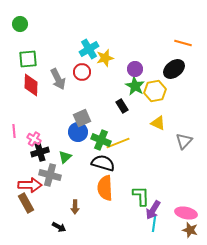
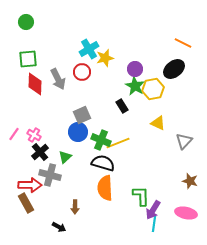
green circle: moved 6 px right, 2 px up
orange line: rotated 12 degrees clockwise
red diamond: moved 4 px right, 1 px up
yellow hexagon: moved 2 px left, 2 px up
gray square: moved 3 px up
pink line: moved 3 px down; rotated 40 degrees clockwise
pink cross: moved 4 px up
black cross: rotated 24 degrees counterclockwise
brown star: moved 49 px up
